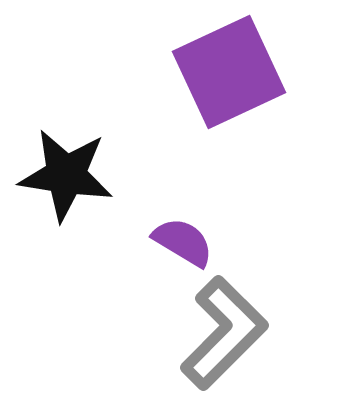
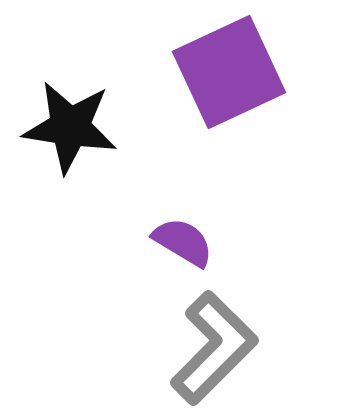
black star: moved 4 px right, 48 px up
gray L-shape: moved 10 px left, 15 px down
